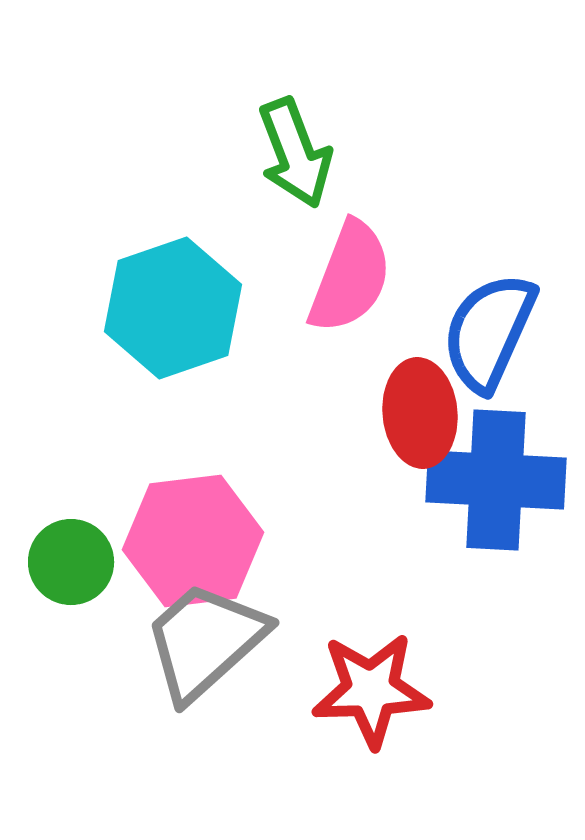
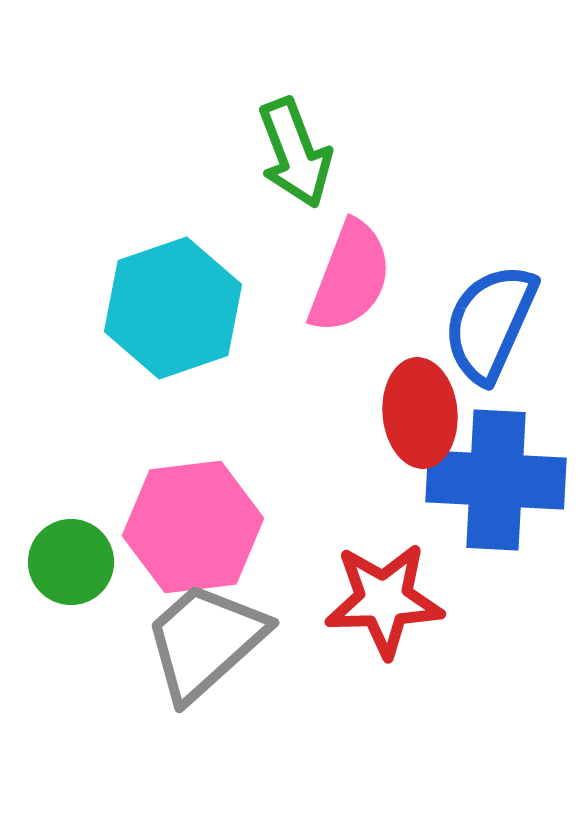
blue semicircle: moved 1 px right, 9 px up
pink hexagon: moved 14 px up
red star: moved 13 px right, 90 px up
